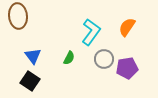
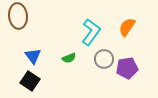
green semicircle: rotated 40 degrees clockwise
